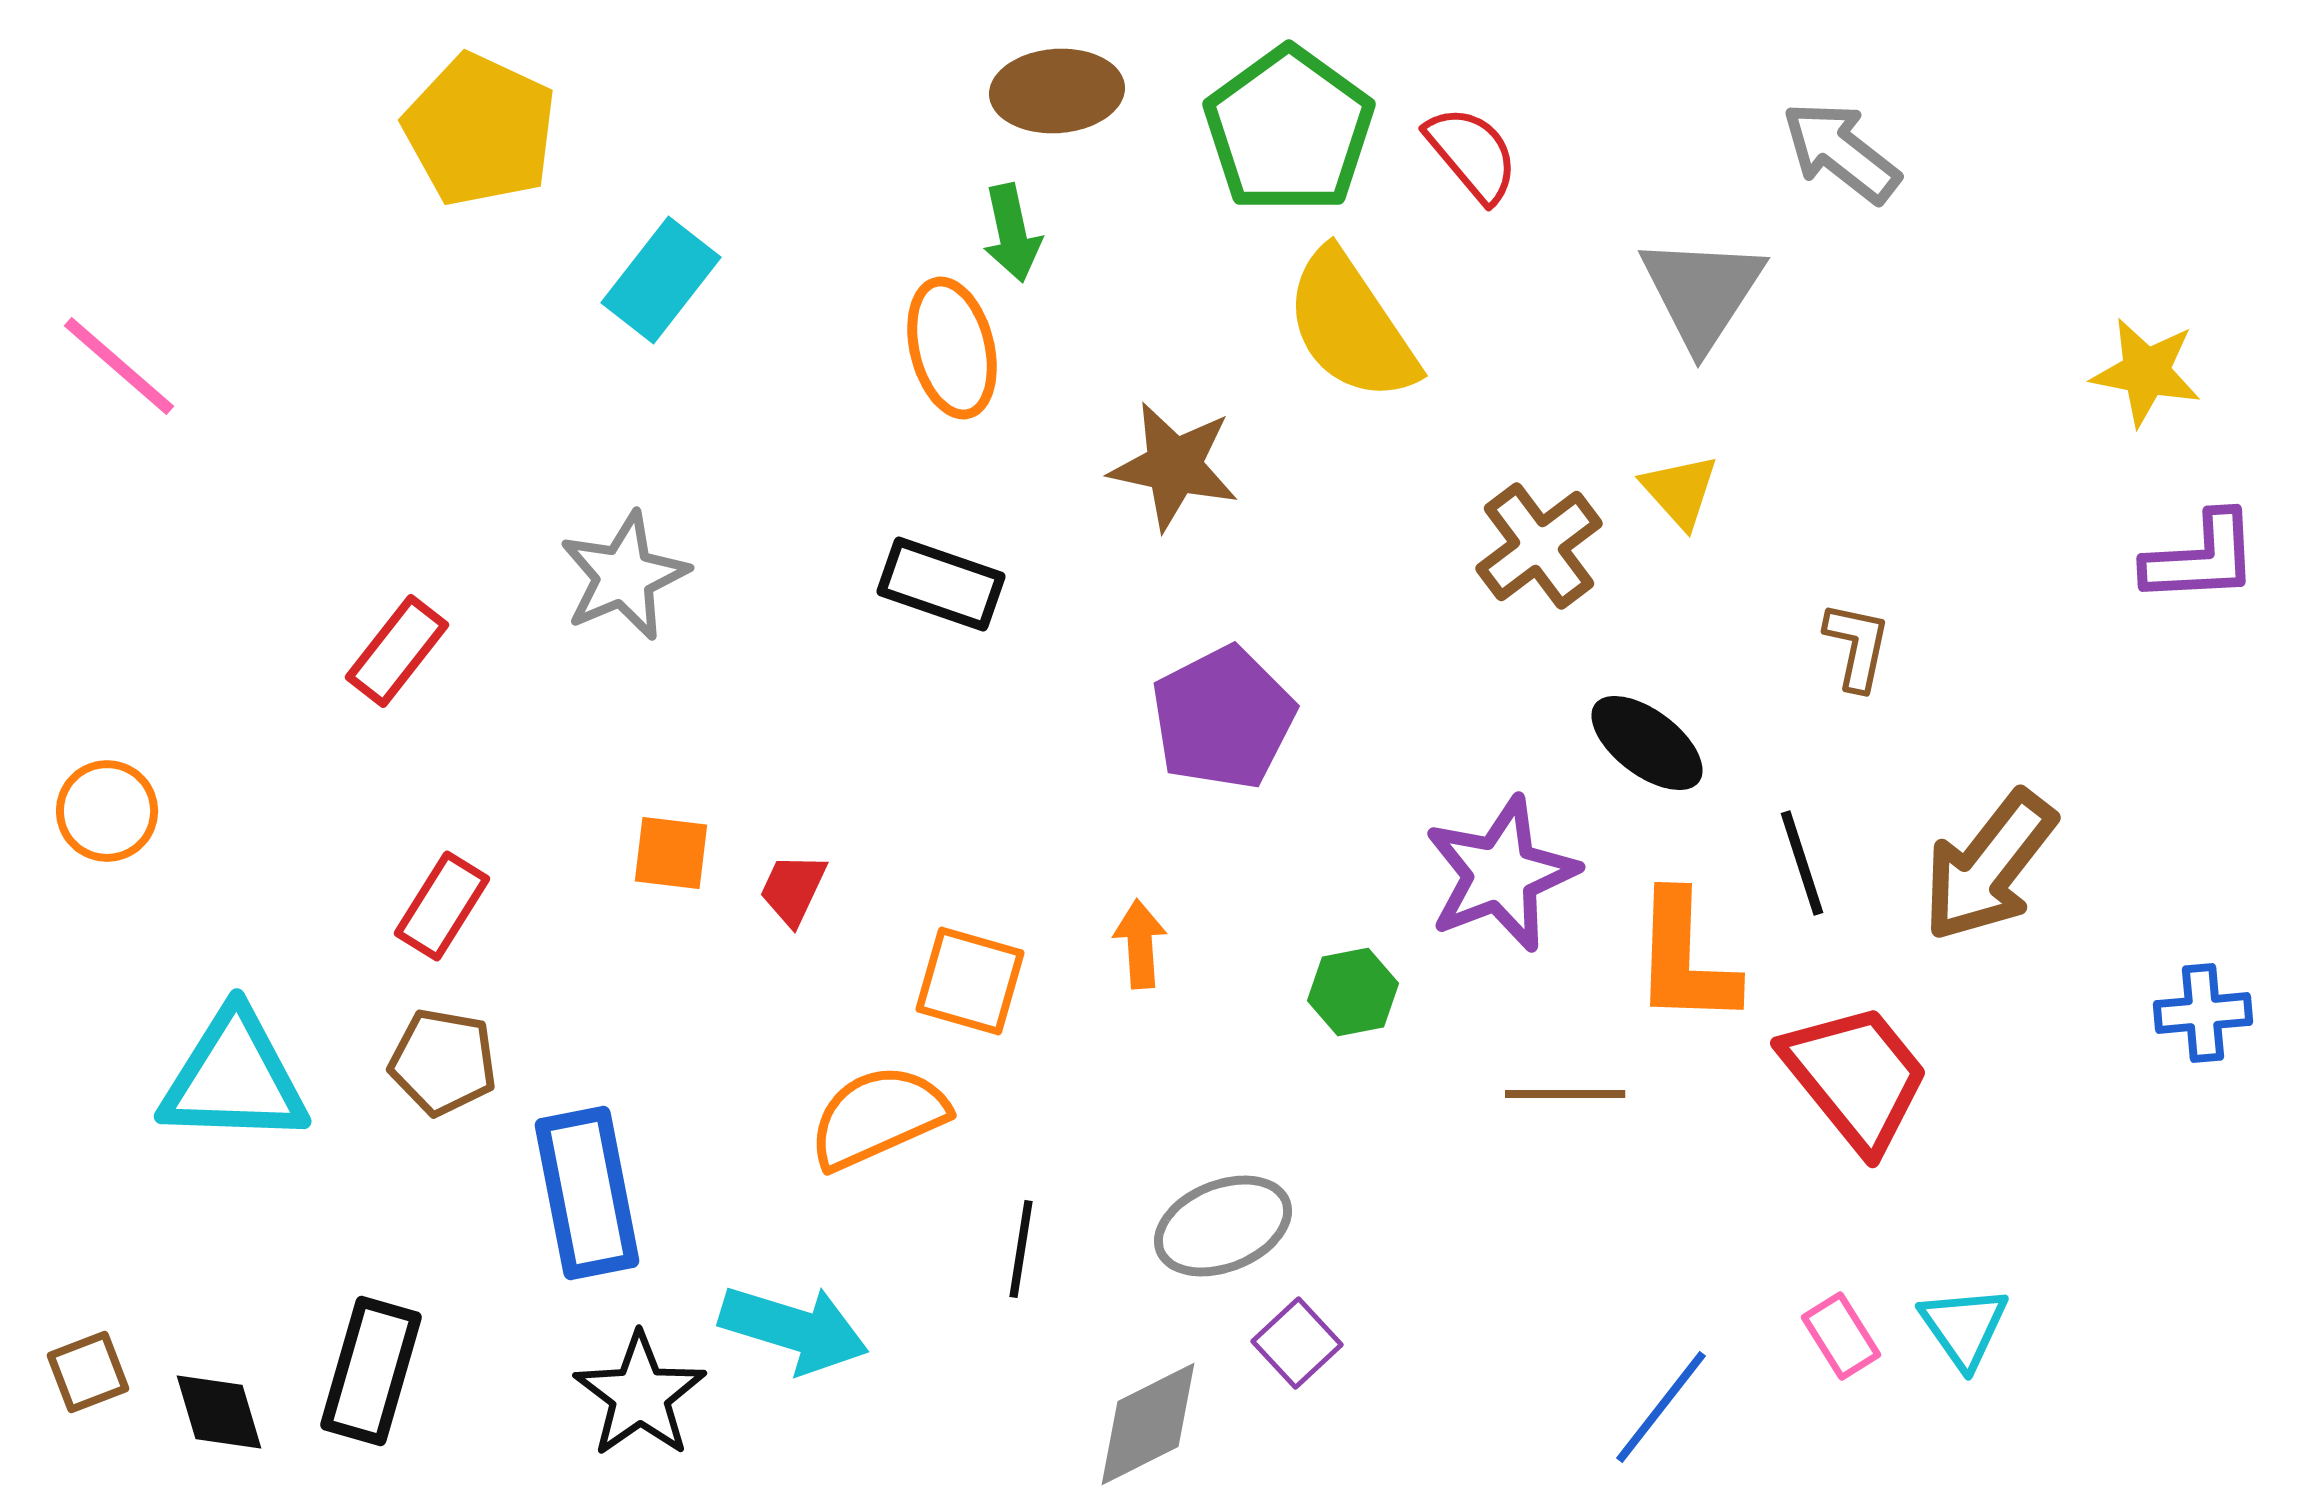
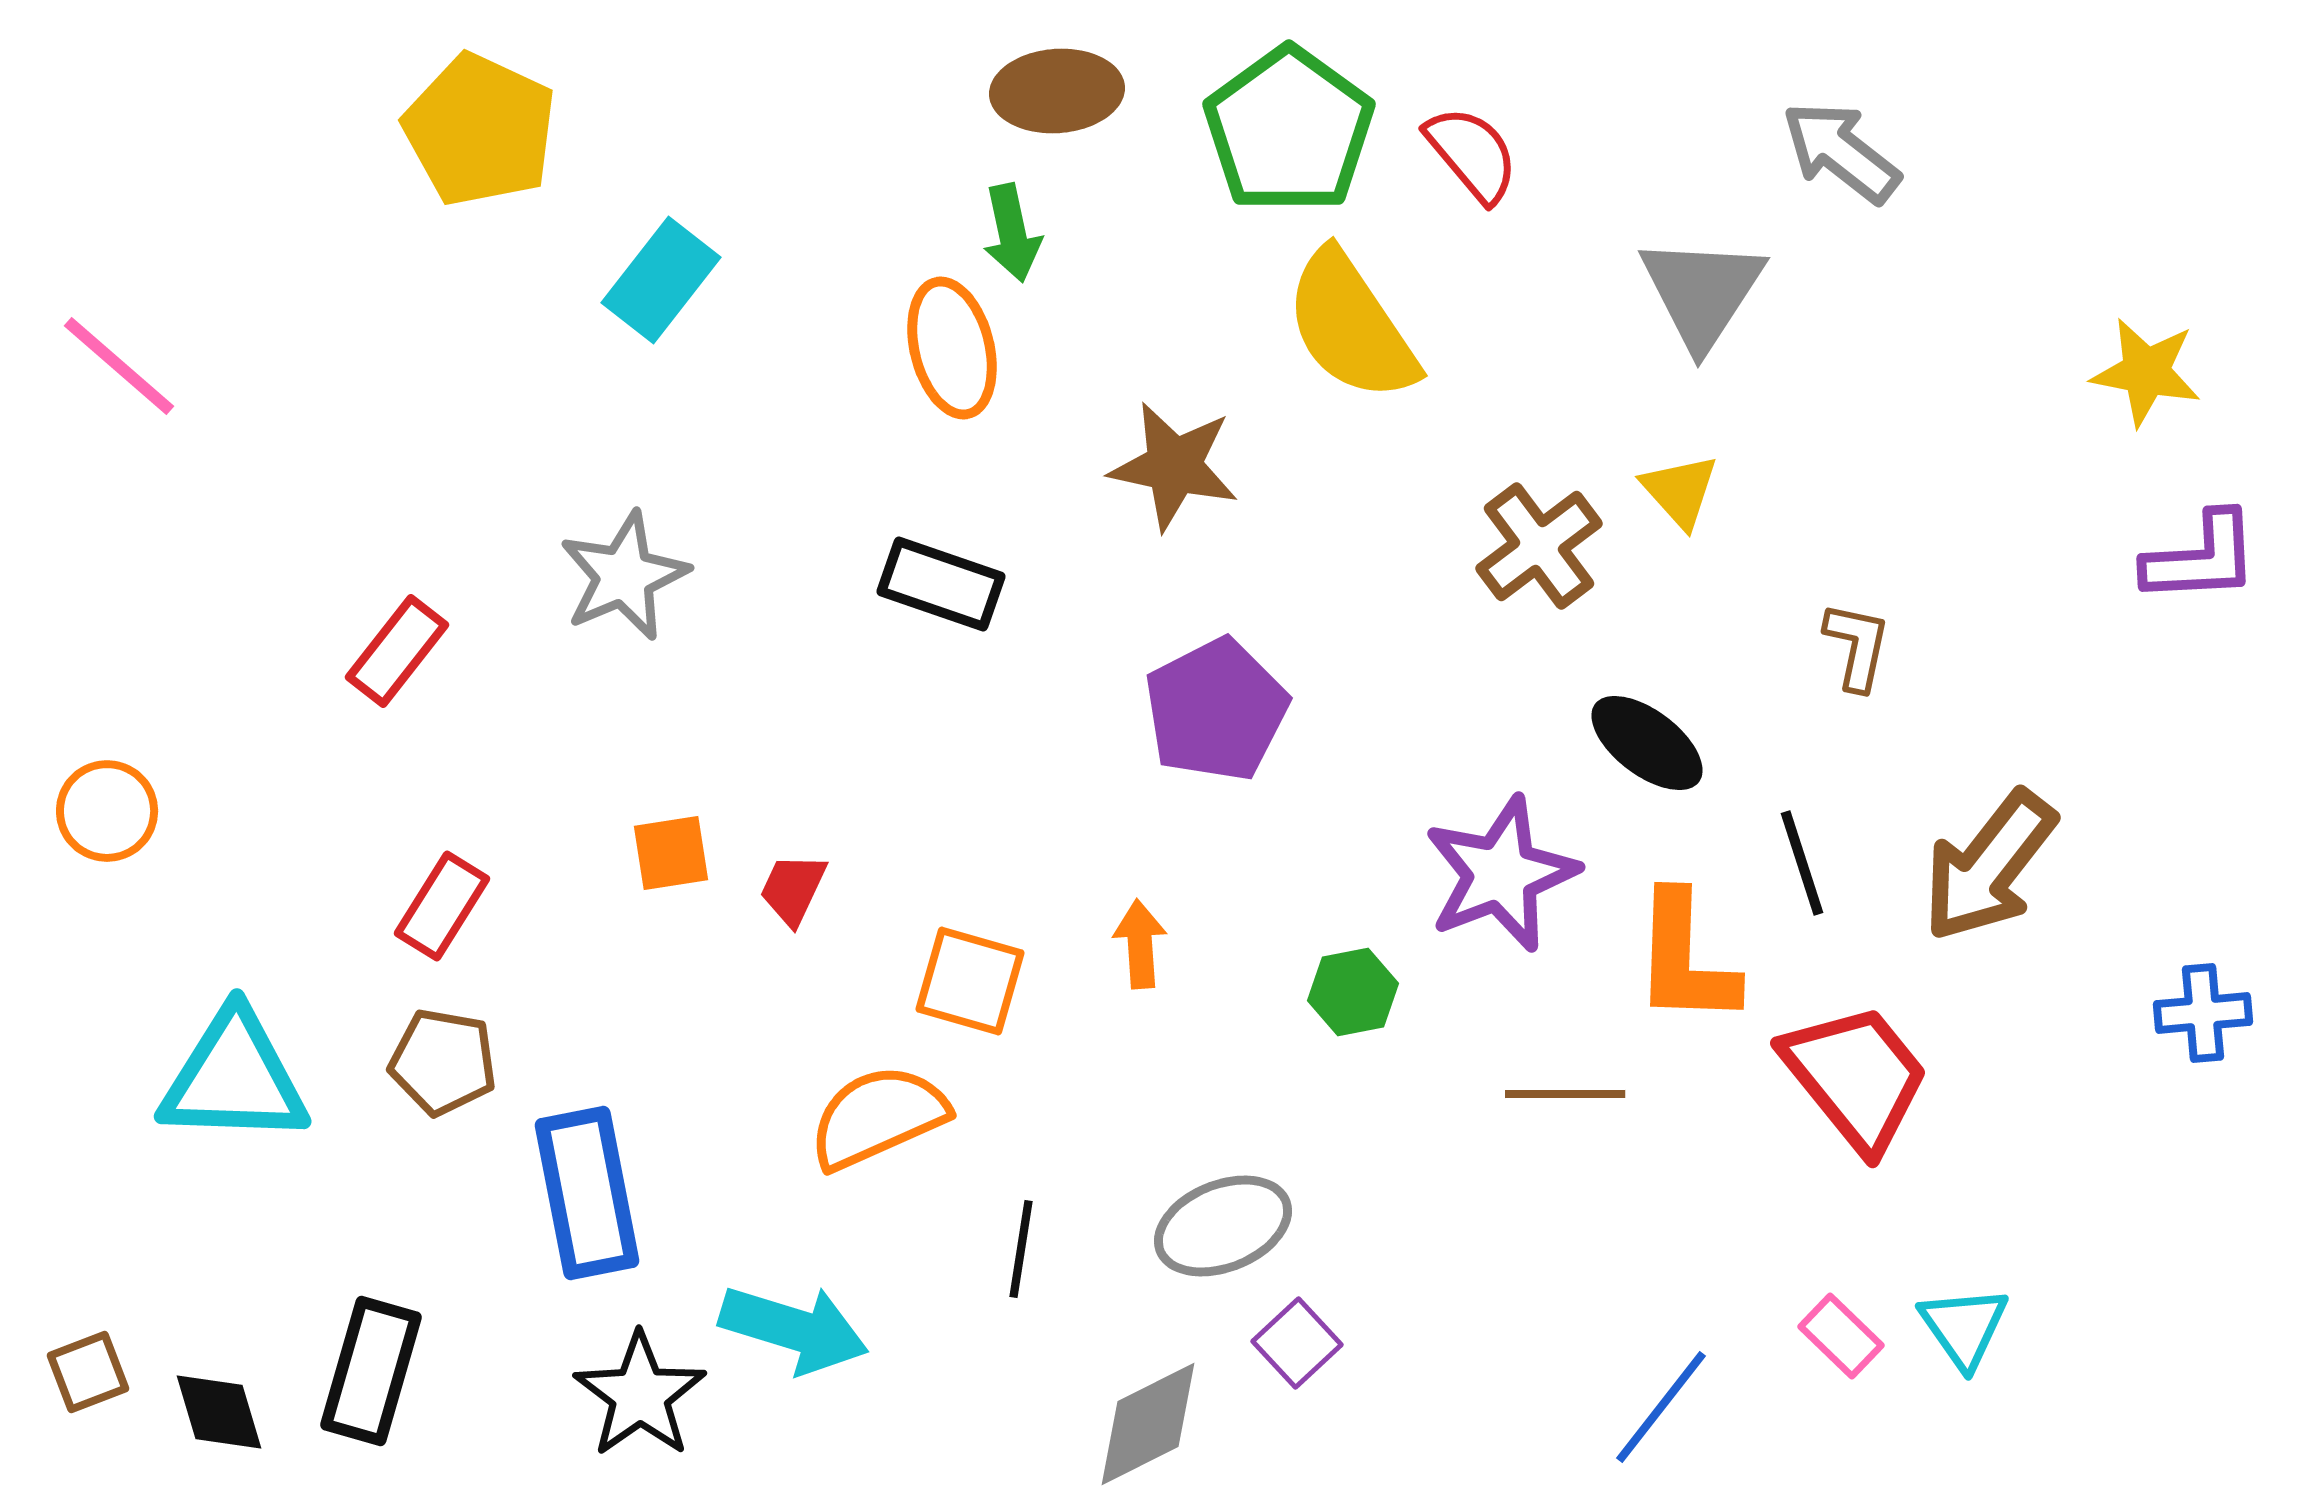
purple pentagon at (1223, 718): moved 7 px left, 8 px up
orange square at (671, 853): rotated 16 degrees counterclockwise
pink rectangle at (1841, 1336): rotated 14 degrees counterclockwise
